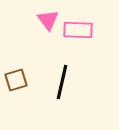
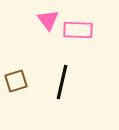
brown square: moved 1 px down
